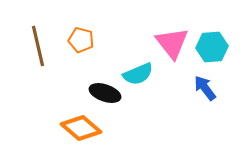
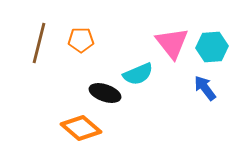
orange pentagon: rotated 15 degrees counterclockwise
brown line: moved 1 px right, 3 px up; rotated 27 degrees clockwise
